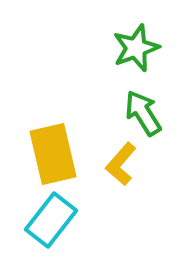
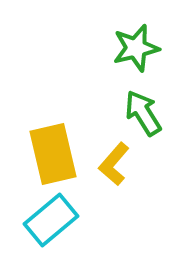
green star: rotated 6 degrees clockwise
yellow L-shape: moved 7 px left
cyan rectangle: rotated 12 degrees clockwise
